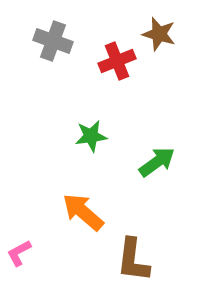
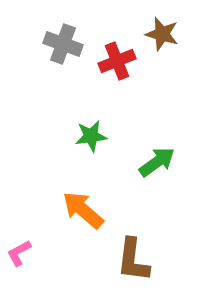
brown star: moved 3 px right
gray cross: moved 10 px right, 3 px down
orange arrow: moved 2 px up
